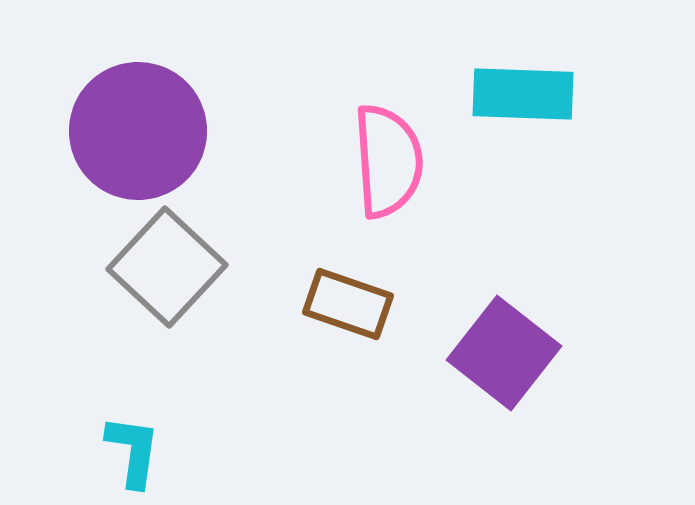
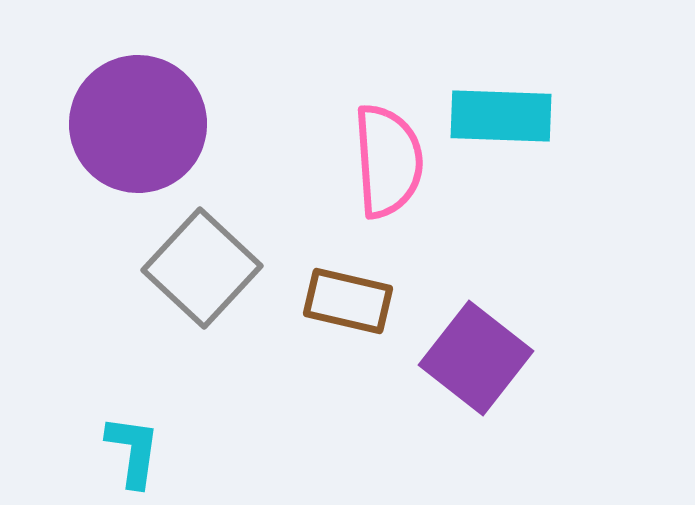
cyan rectangle: moved 22 px left, 22 px down
purple circle: moved 7 px up
gray square: moved 35 px right, 1 px down
brown rectangle: moved 3 px up; rotated 6 degrees counterclockwise
purple square: moved 28 px left, 5 px down
